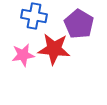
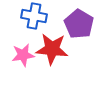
red star: moved 2 px left
